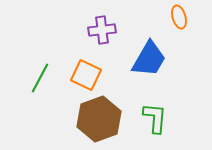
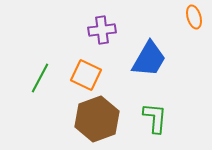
orange ellipse: moved 15 px right
brown hexagon: moved 2 px left
